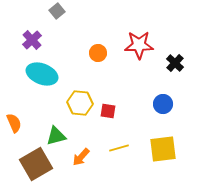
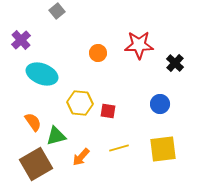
purple cross: moved 11 px left
blue circle: moved 3 px left
orange semicircle: moved 19 px right, 1 px up; rotated 12 degrees counterclockwise
